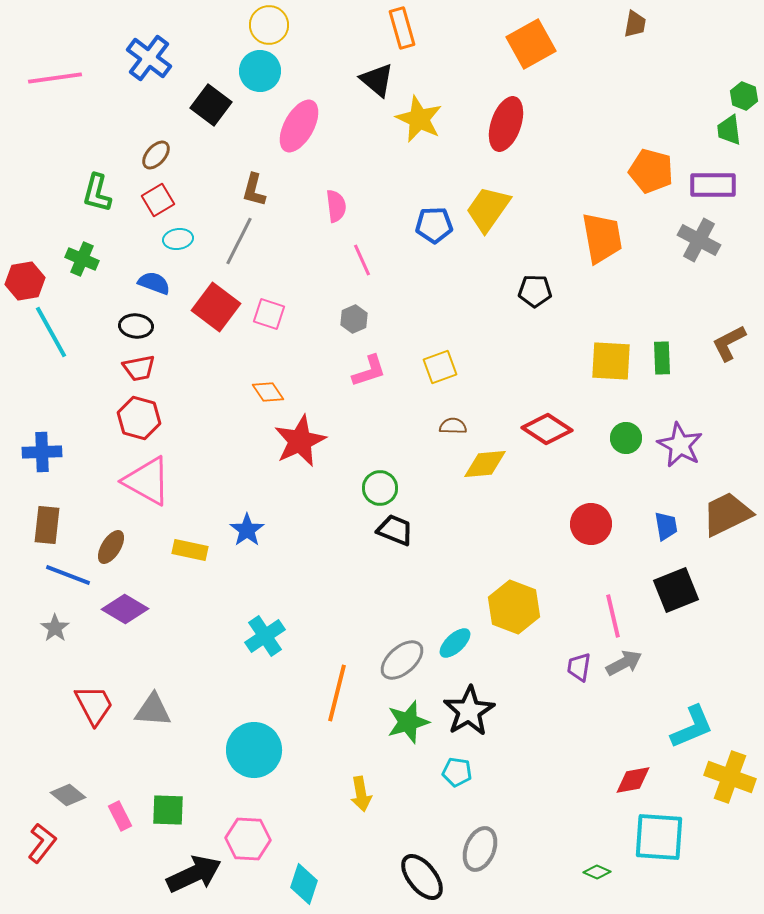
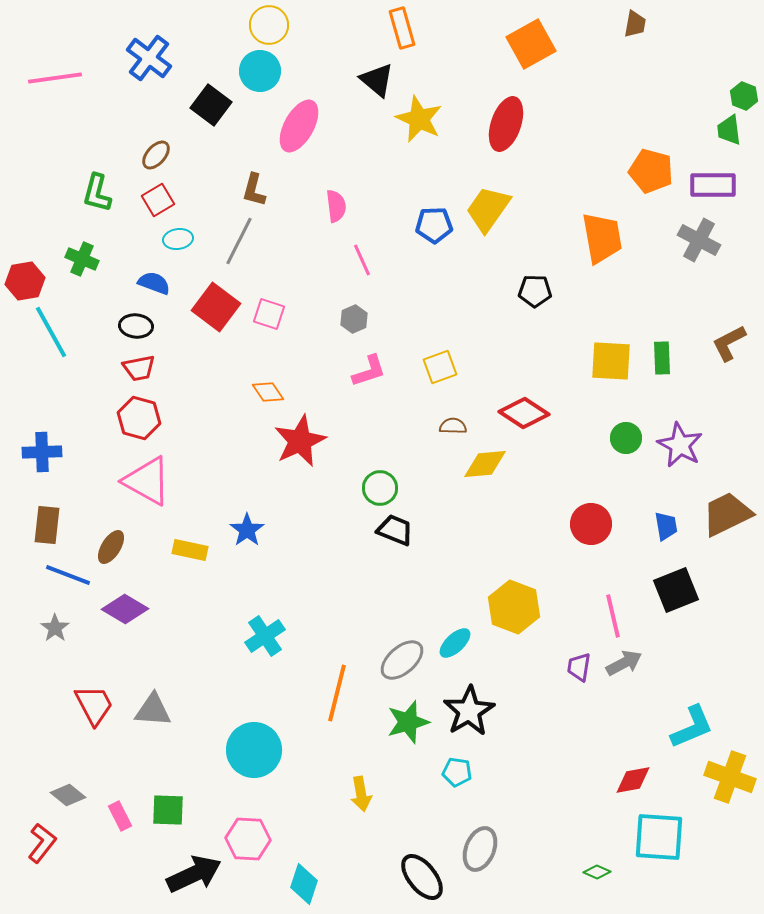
red diamond at (547, 429): moved 23 px left, 16 px up
